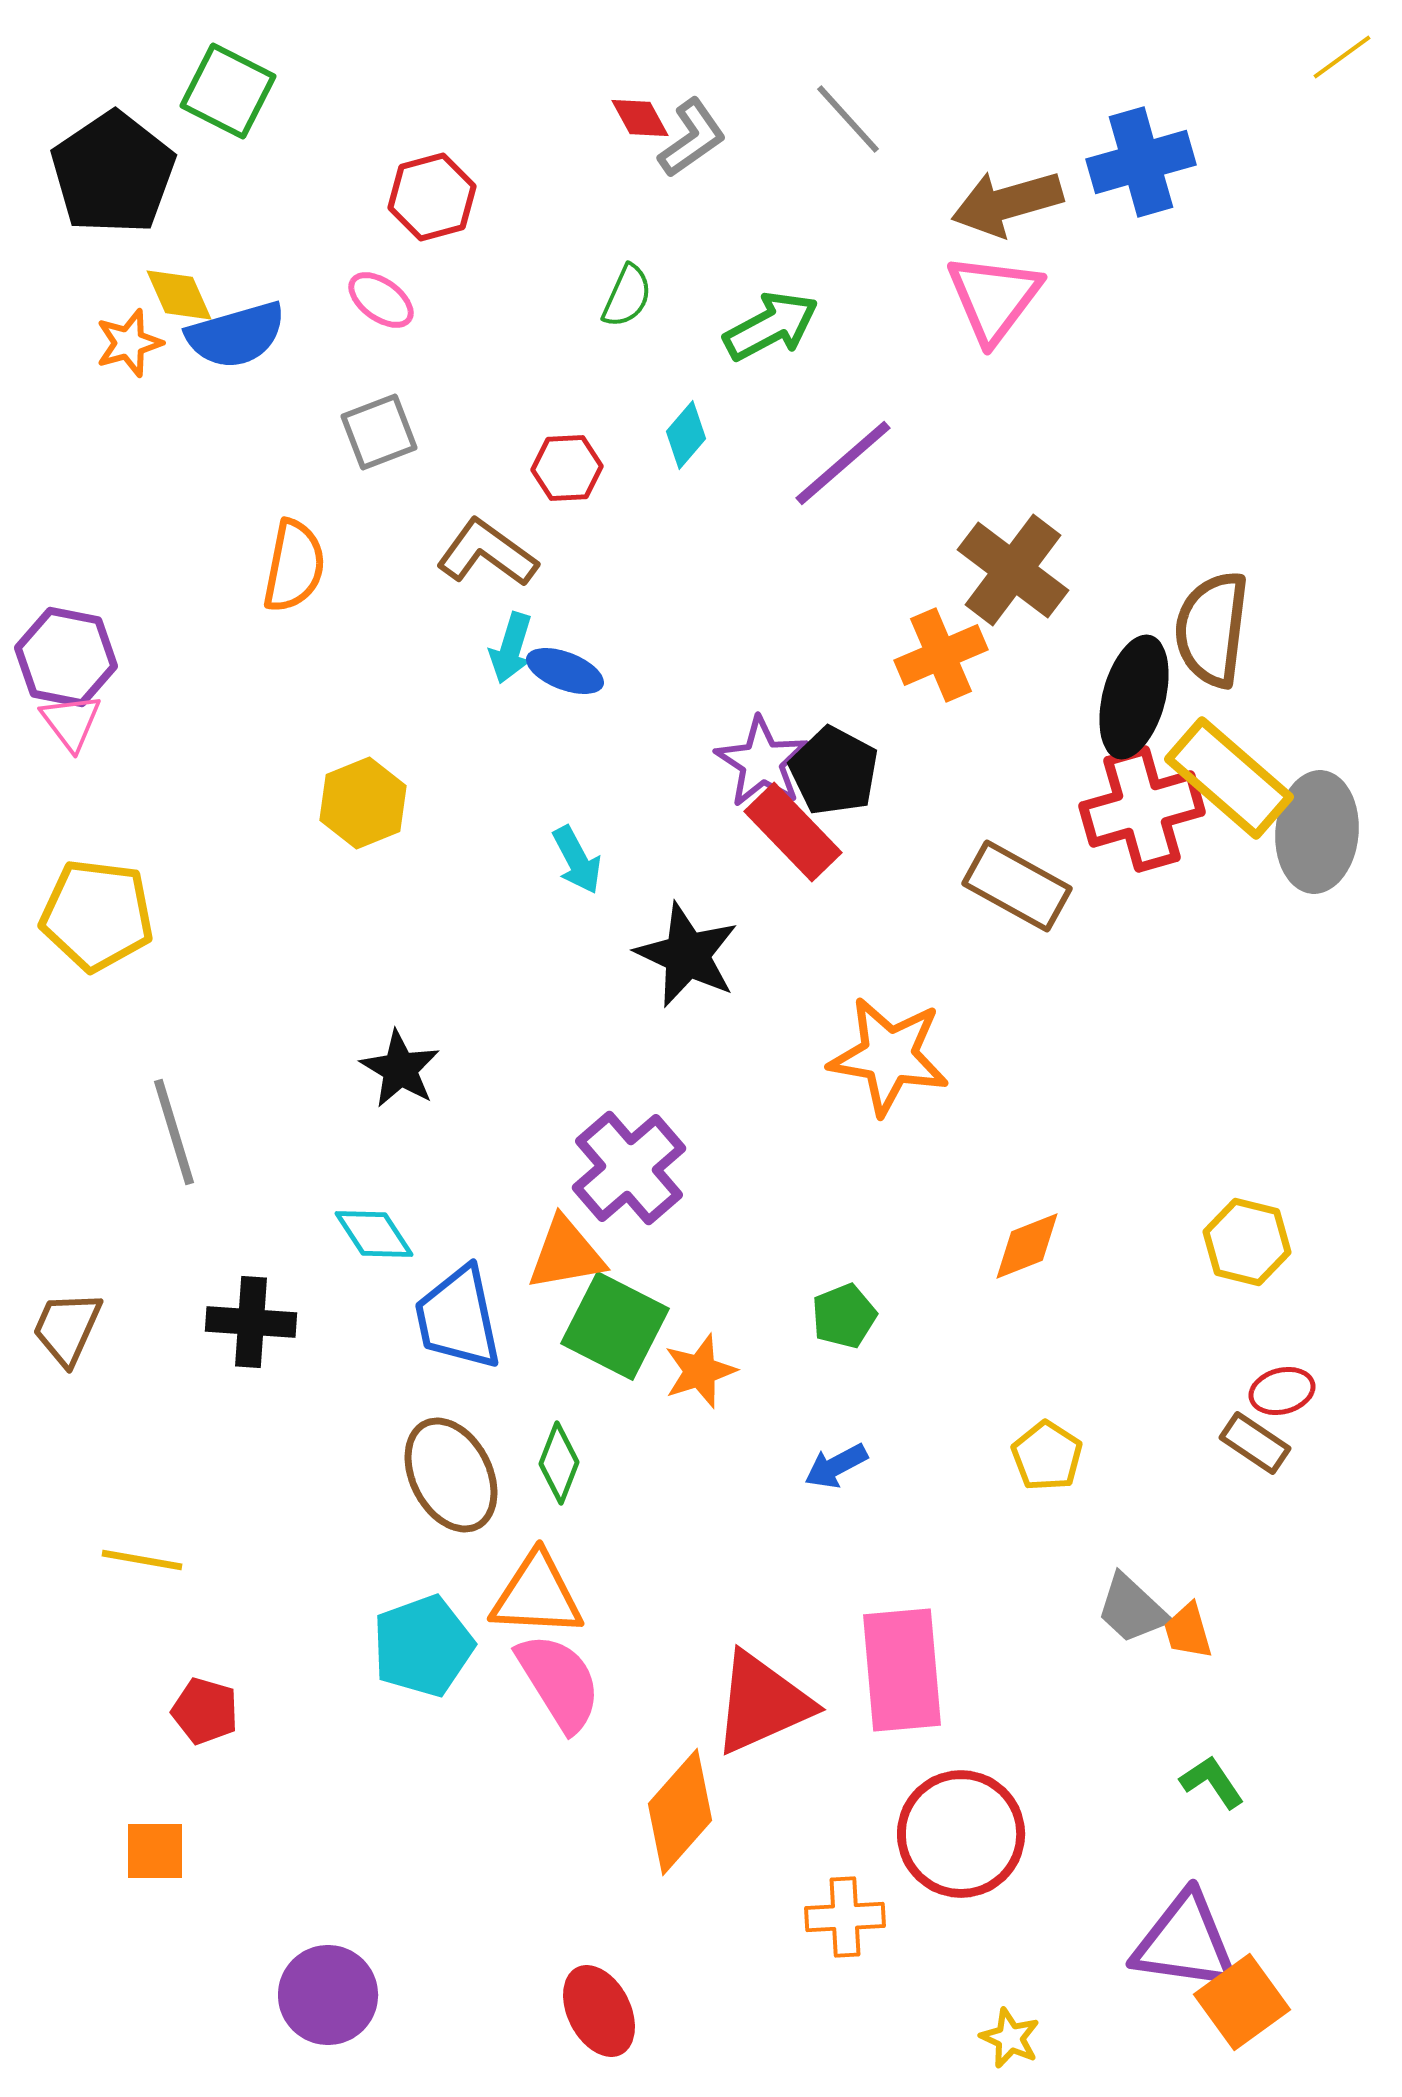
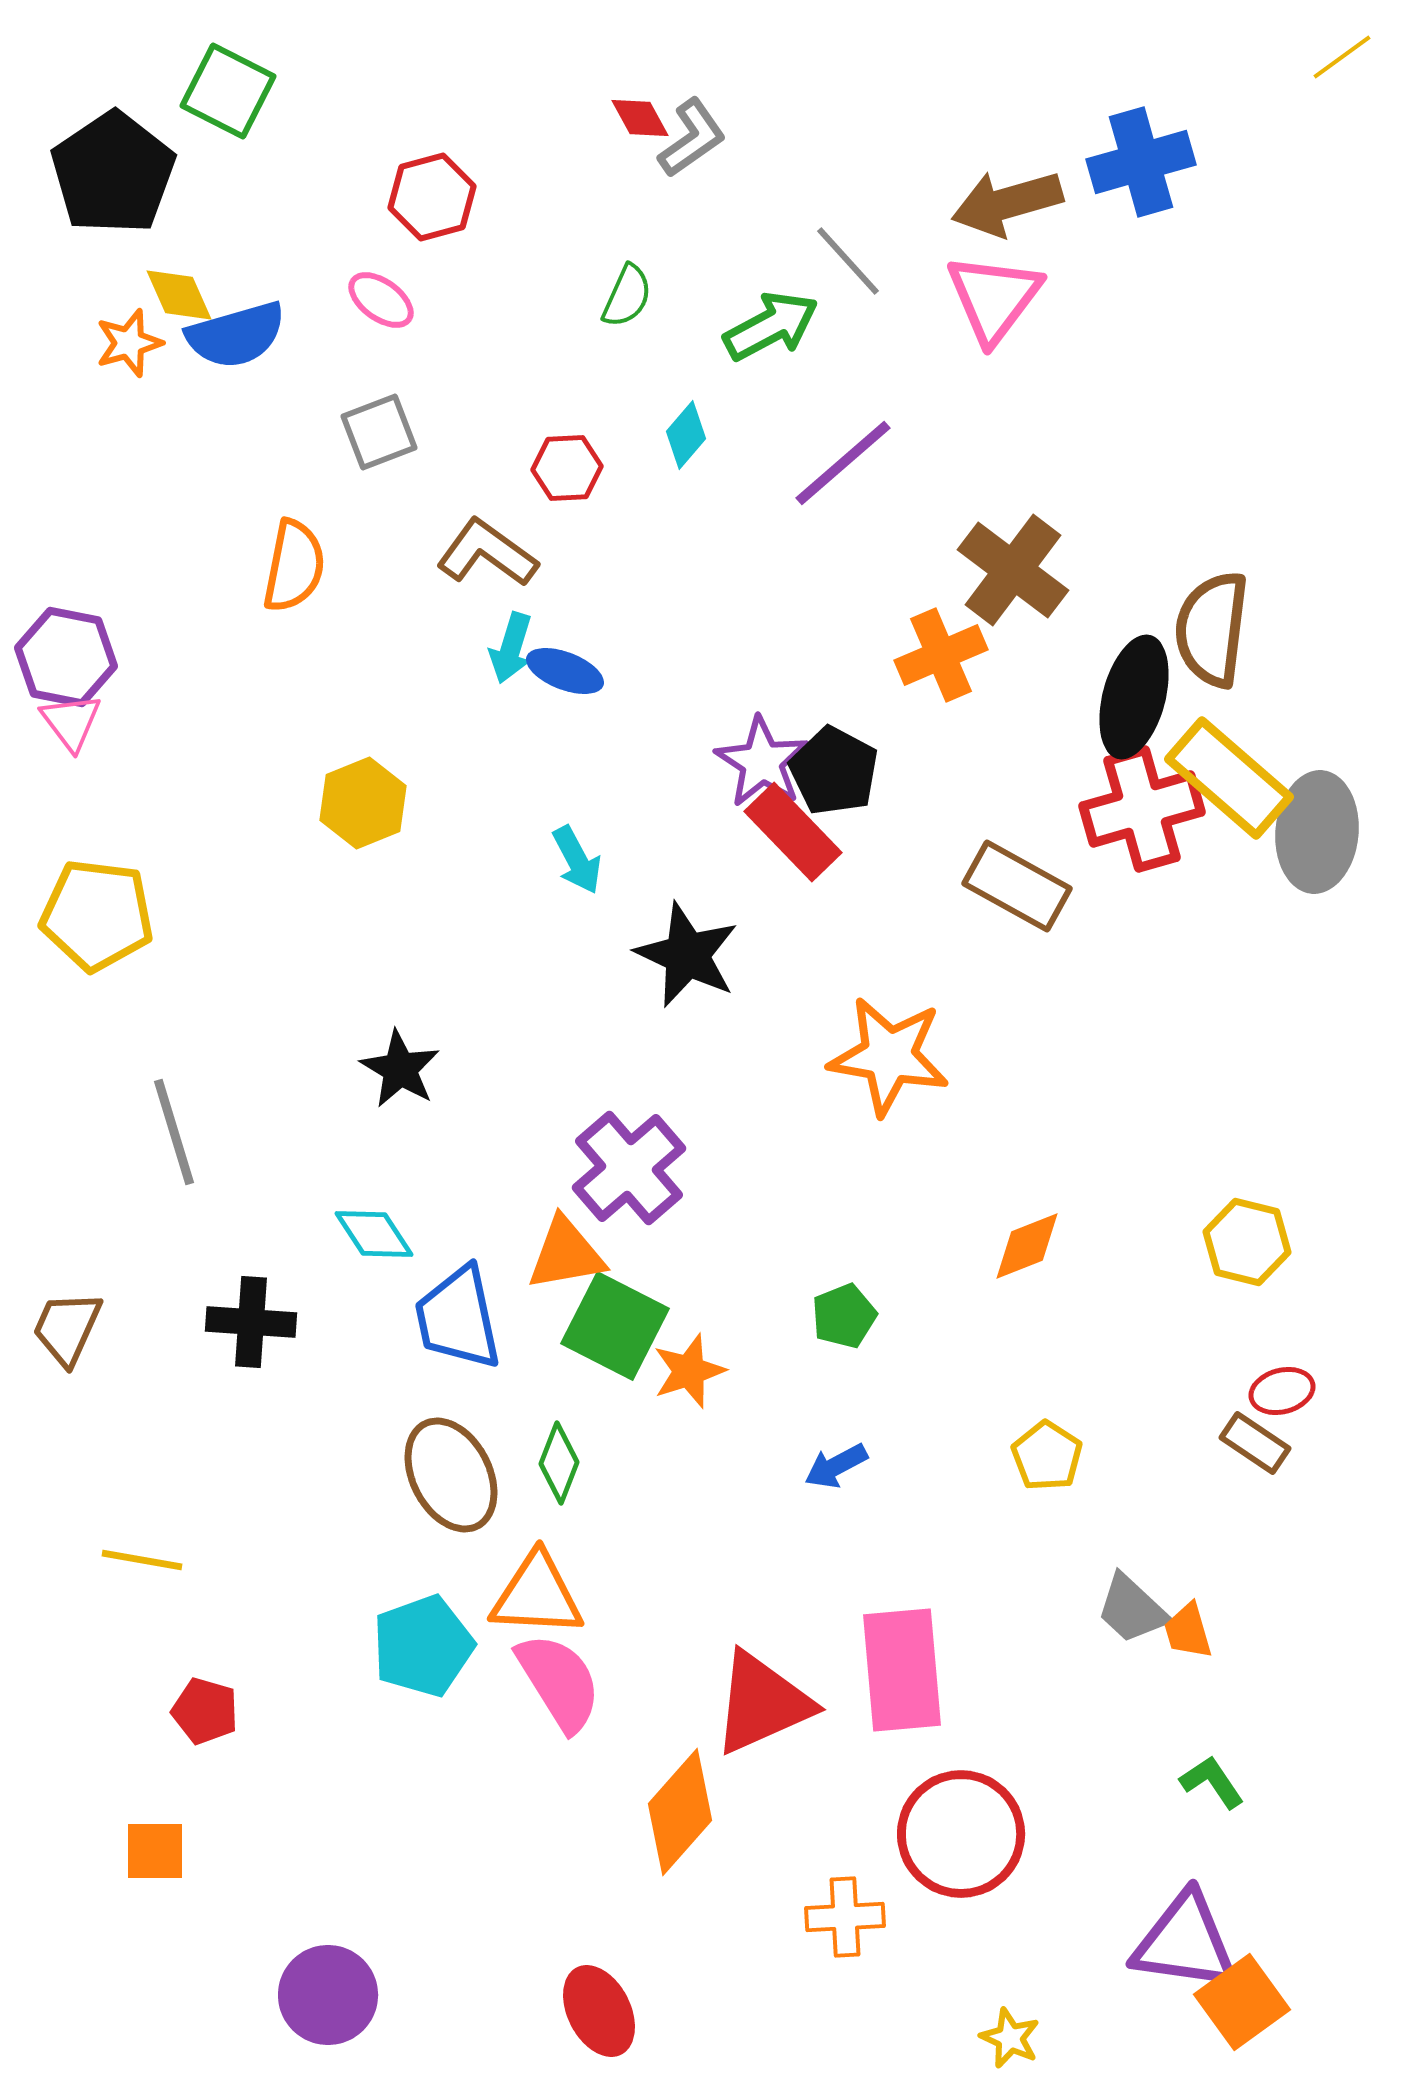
gray line at (848, 119): moved 142 px down
orange star at (700, 1371): moved 11 px left
